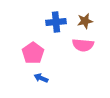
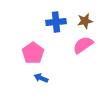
pink semicircle: rotated 140 degrees clockwise
